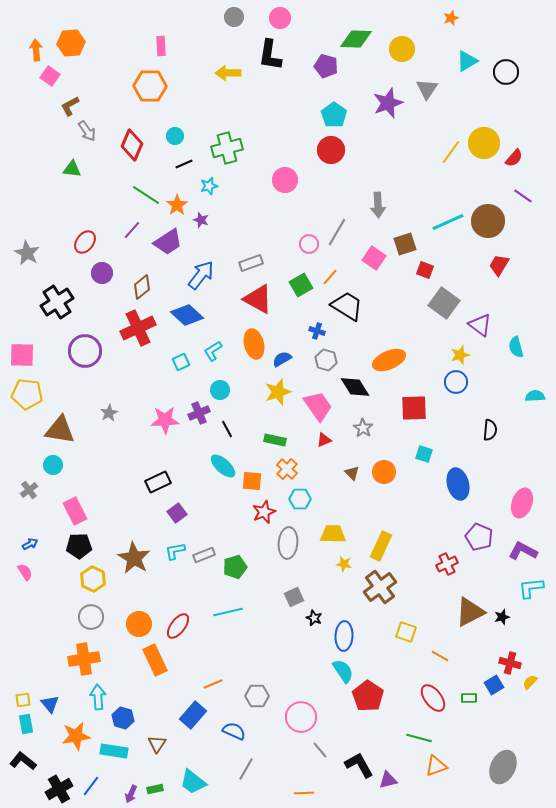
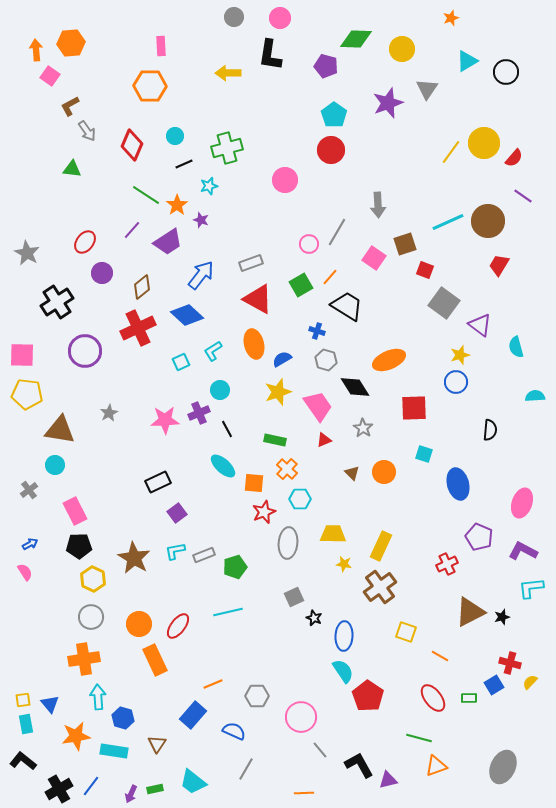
cyan circle at (53, 465): moved 2 px right
orange square at (252, 481): moved 2 px right, 2 px down
